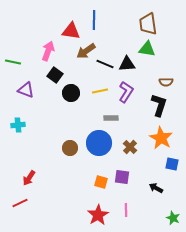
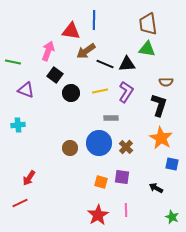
brown cross: moved 4 px left
green star: moved 1 px left, 1 px up
